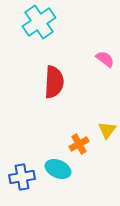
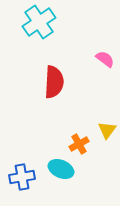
cyan ellipse: moved 3 px right
